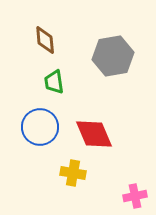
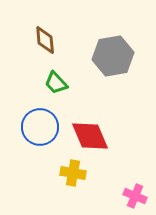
green trapezoid: moved 2 px right, 1 px down; rotated 35 degrees counterclockwise
red diamond: moved 4 px left, 2 px down
pink cross: rotated 35 degrees clockwise
